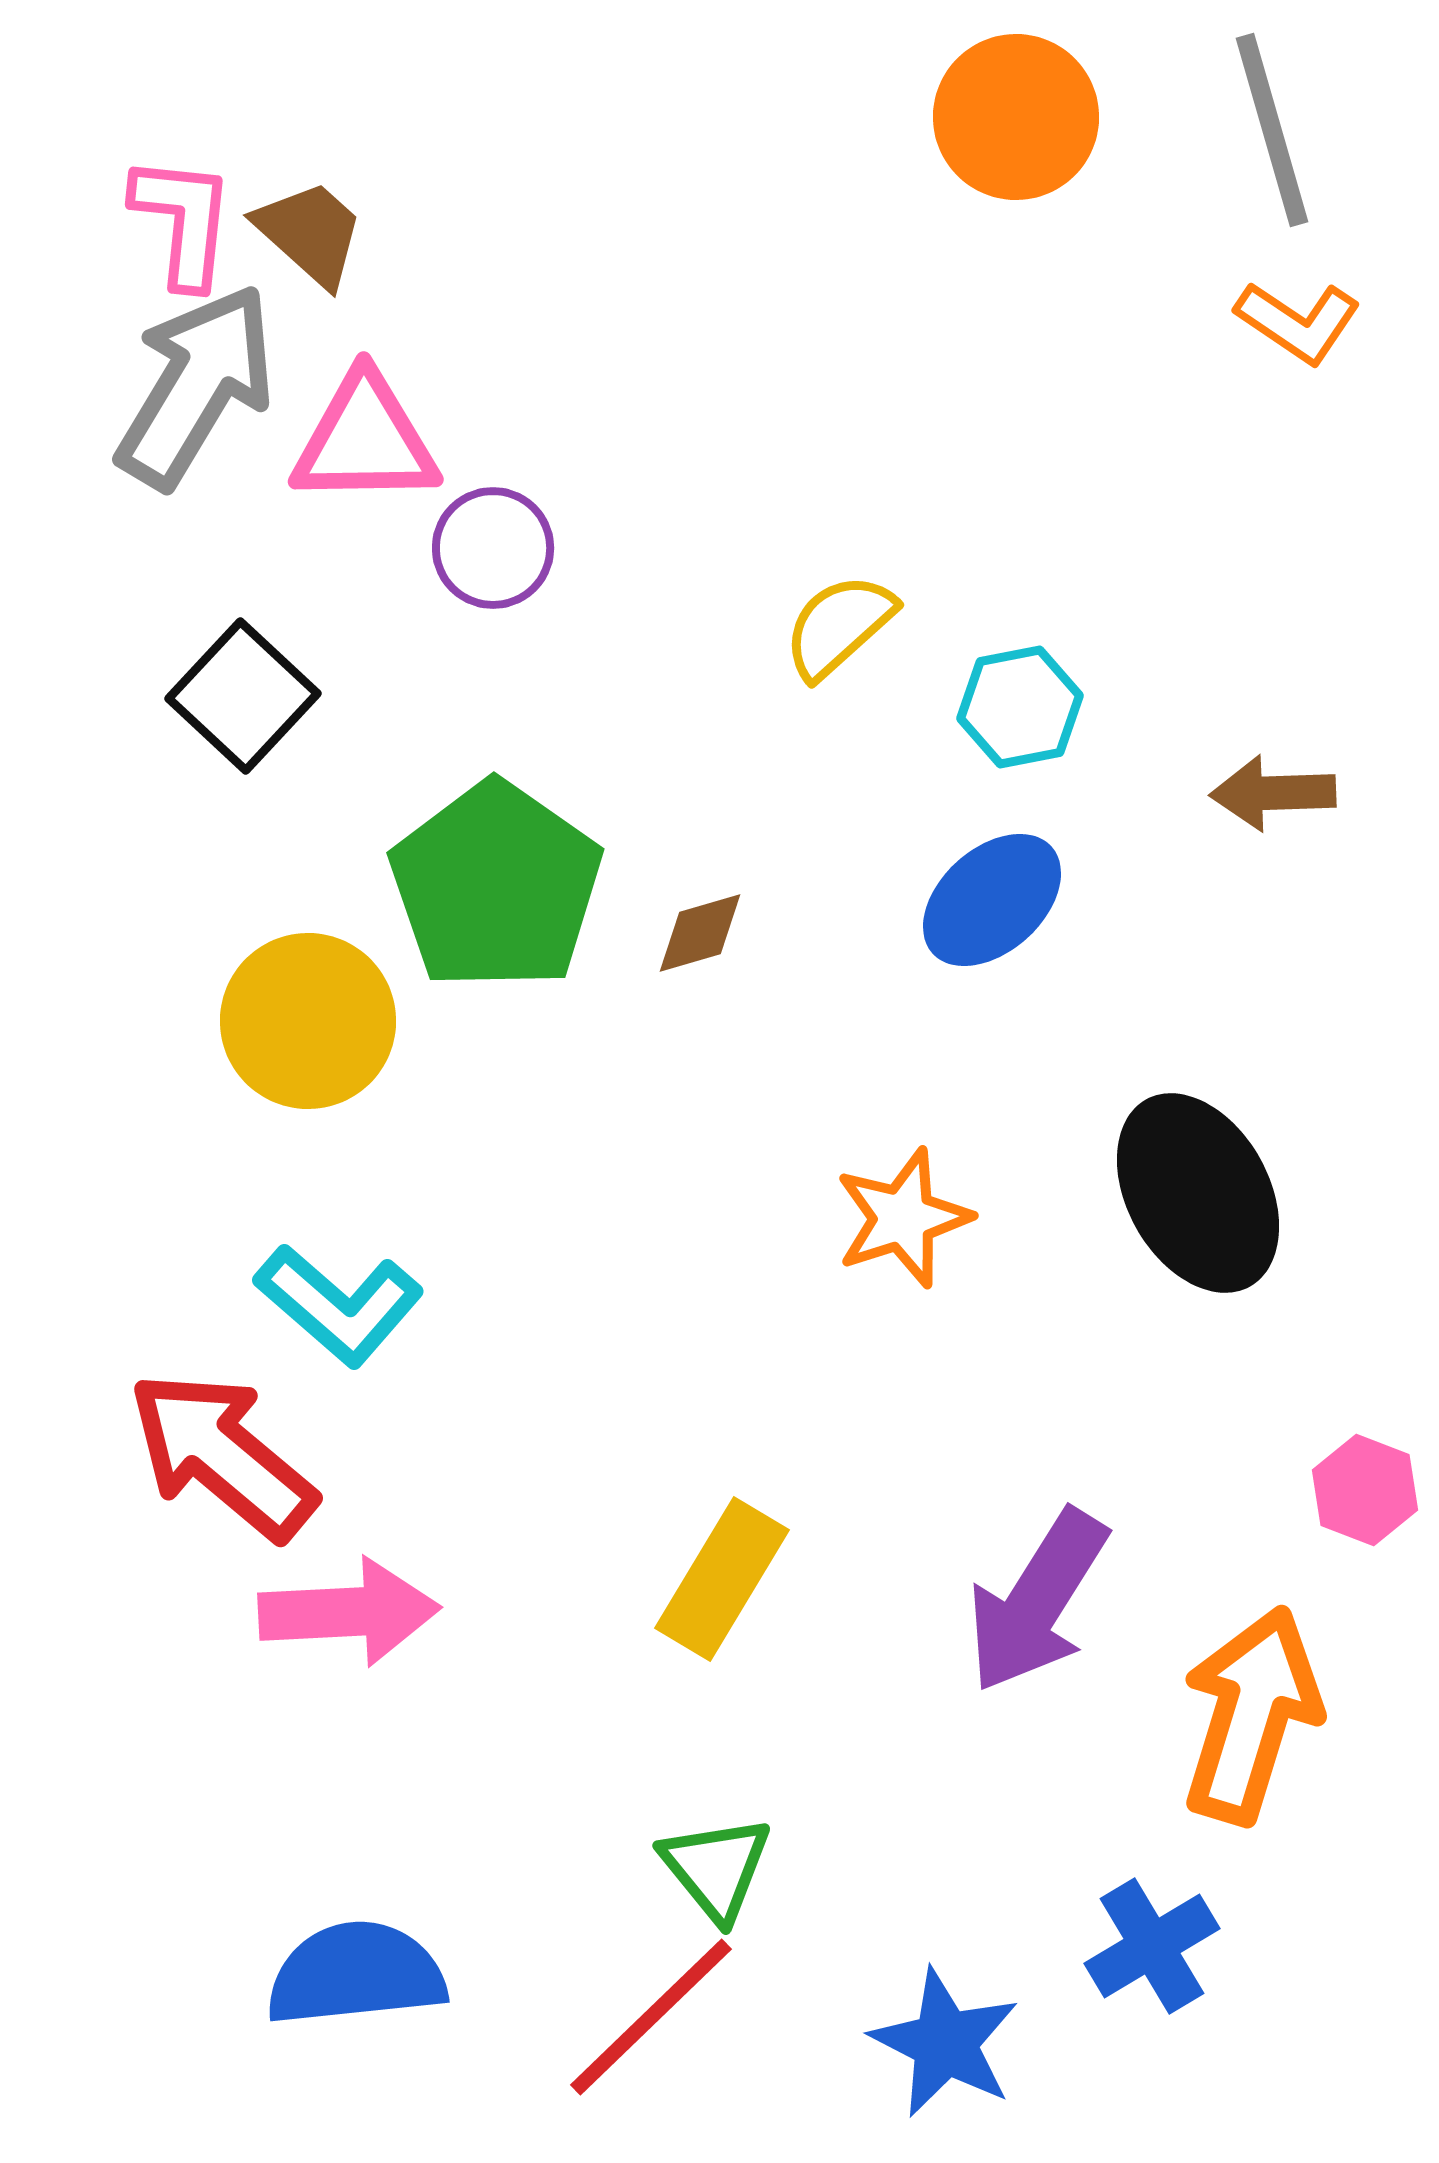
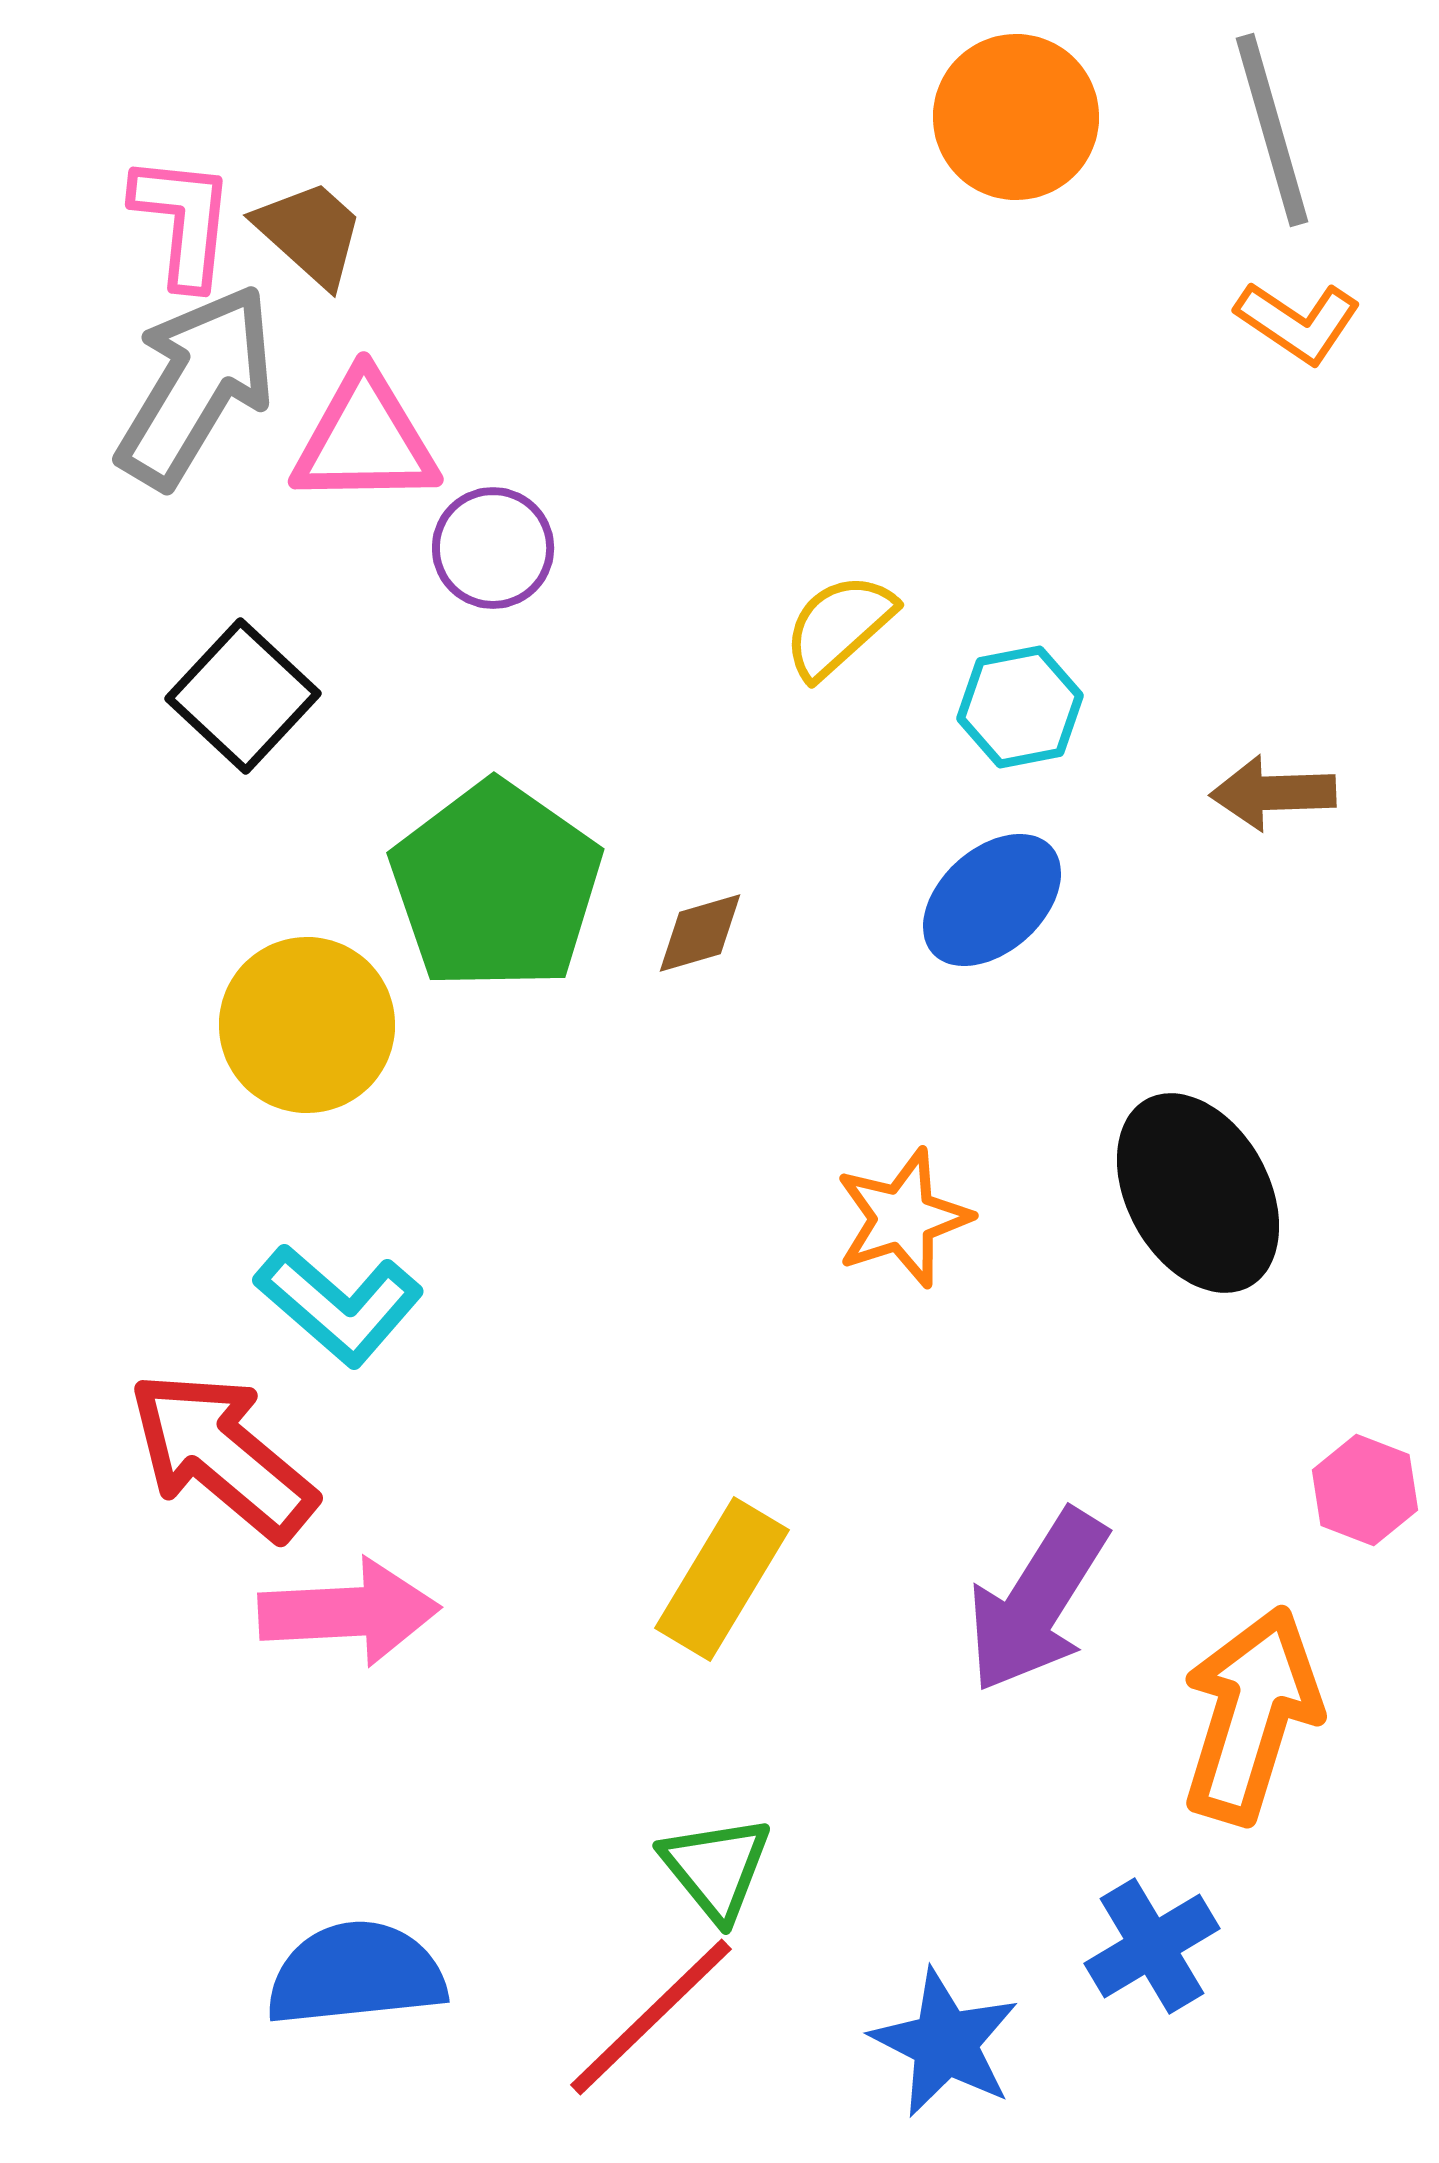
yellow circle: moved 1 px left, 4 px down
